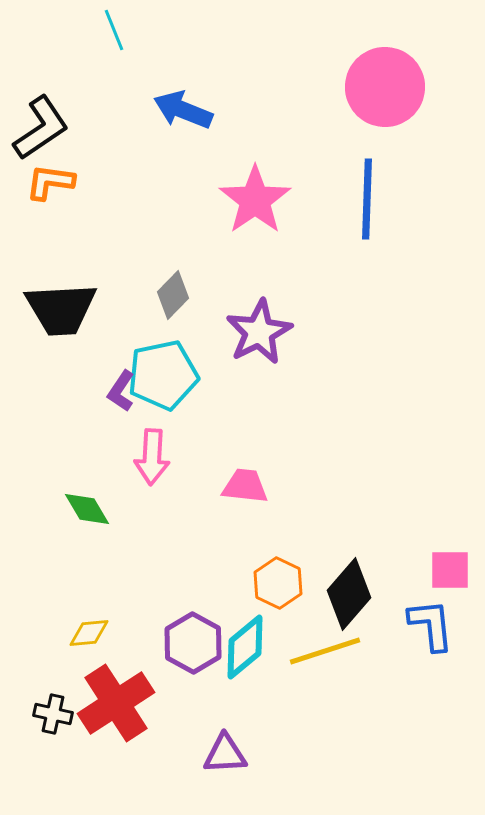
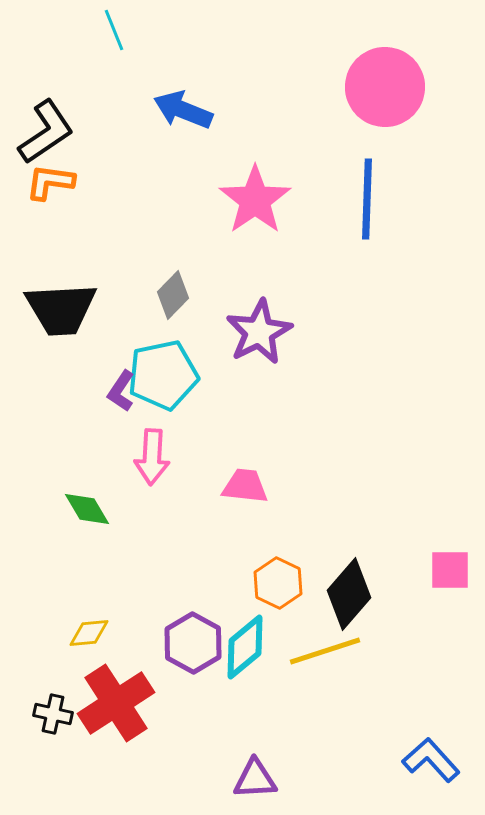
black L-shape: moved 5 px right, 4 px down
blue L-shape: moved 135 px down; rotated 36 degrees counterclockwise
purple triangle: moved 30 px right, 25 px down
